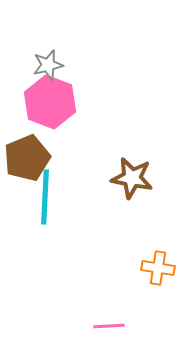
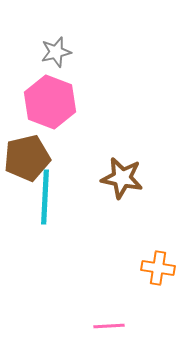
gray star: moved 8 px right, 13 px up
brown pentagon: rotated 9 degrees clockwise
brown star: moved 10 px left
